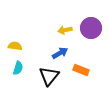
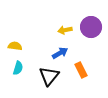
purple circle: moved 1 px up
orange rectangle: rotated 42 degrees clockwise
